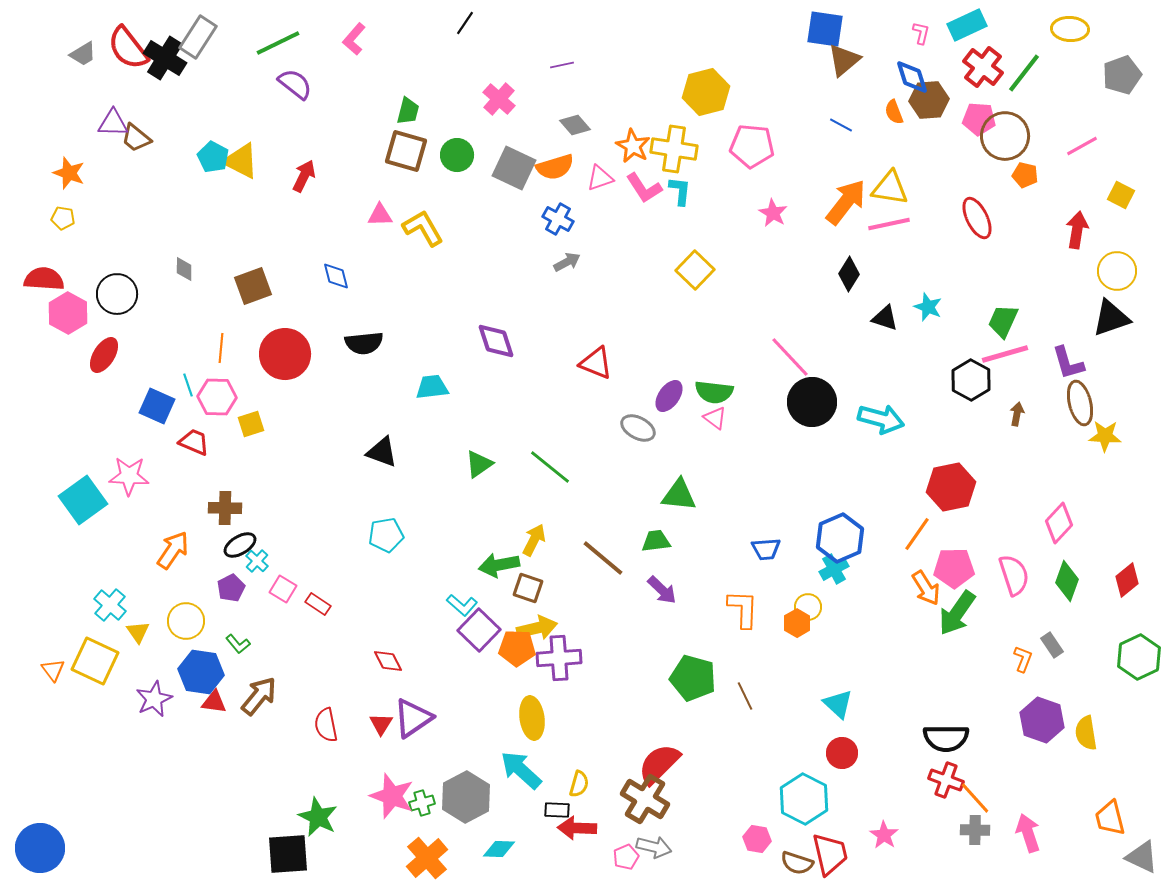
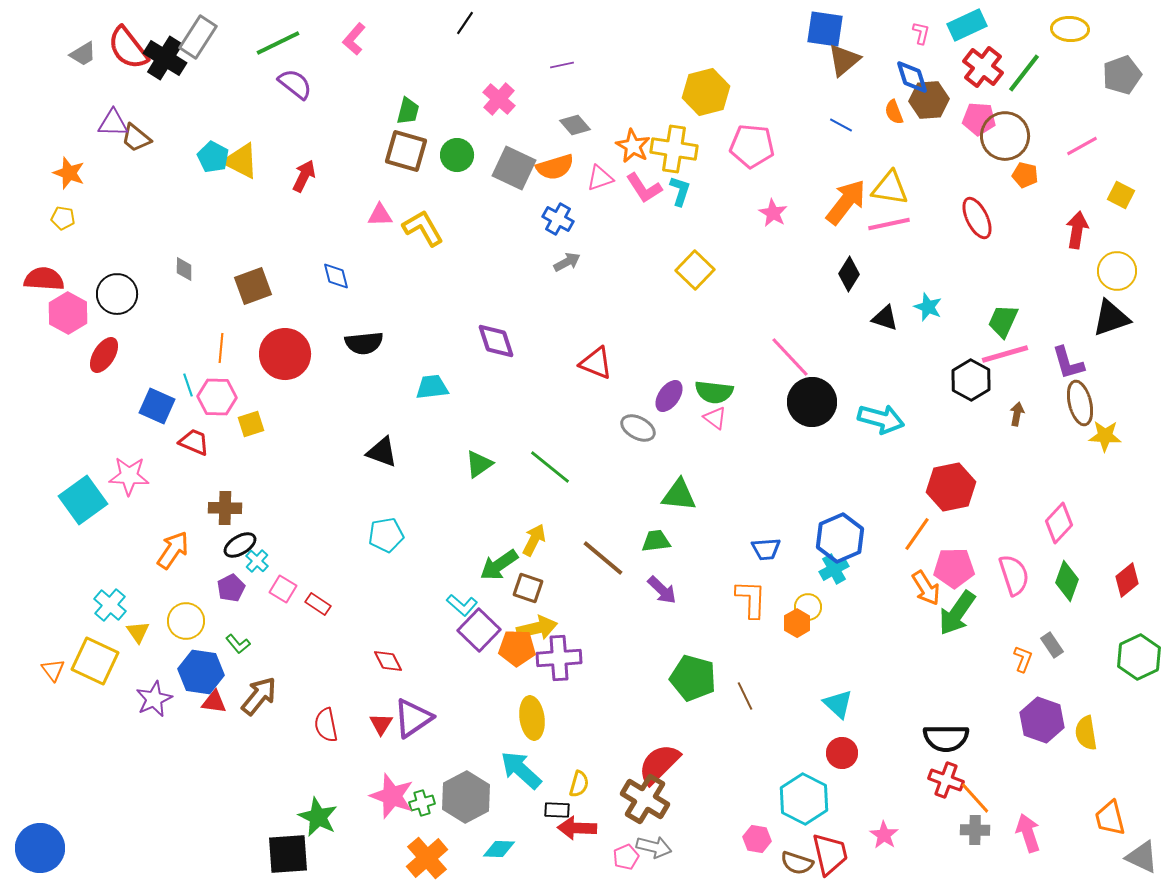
cyan L-shape at (680, 191): rotated 12 degrees clockwise
green arrow at (499, 565): rotated 24 degrees counterclockwise
orange L-shape at (743, 609): moved 8 px right, 10 px up
